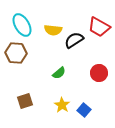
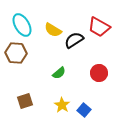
yellow semicircle: rotated 24 degrees clockwise
